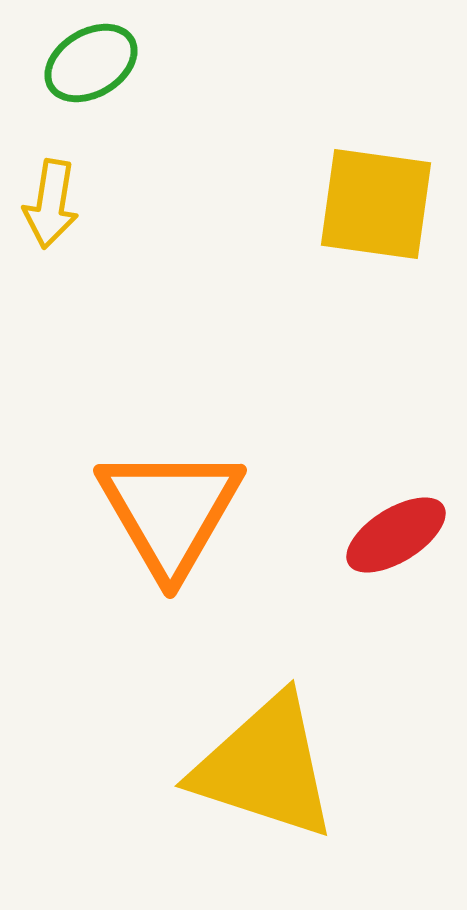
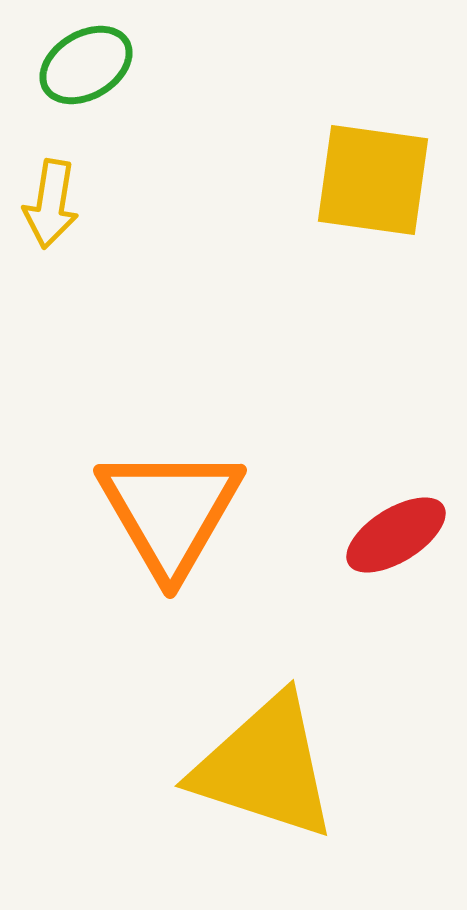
green ellipse: moved 5 px left, 2 px down
yellow square: moved 3 px left, 24 px up
